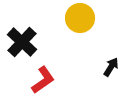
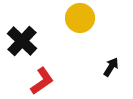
black cross: moved 1 px up
red L-shape: moved 1 px left, 1 px down
